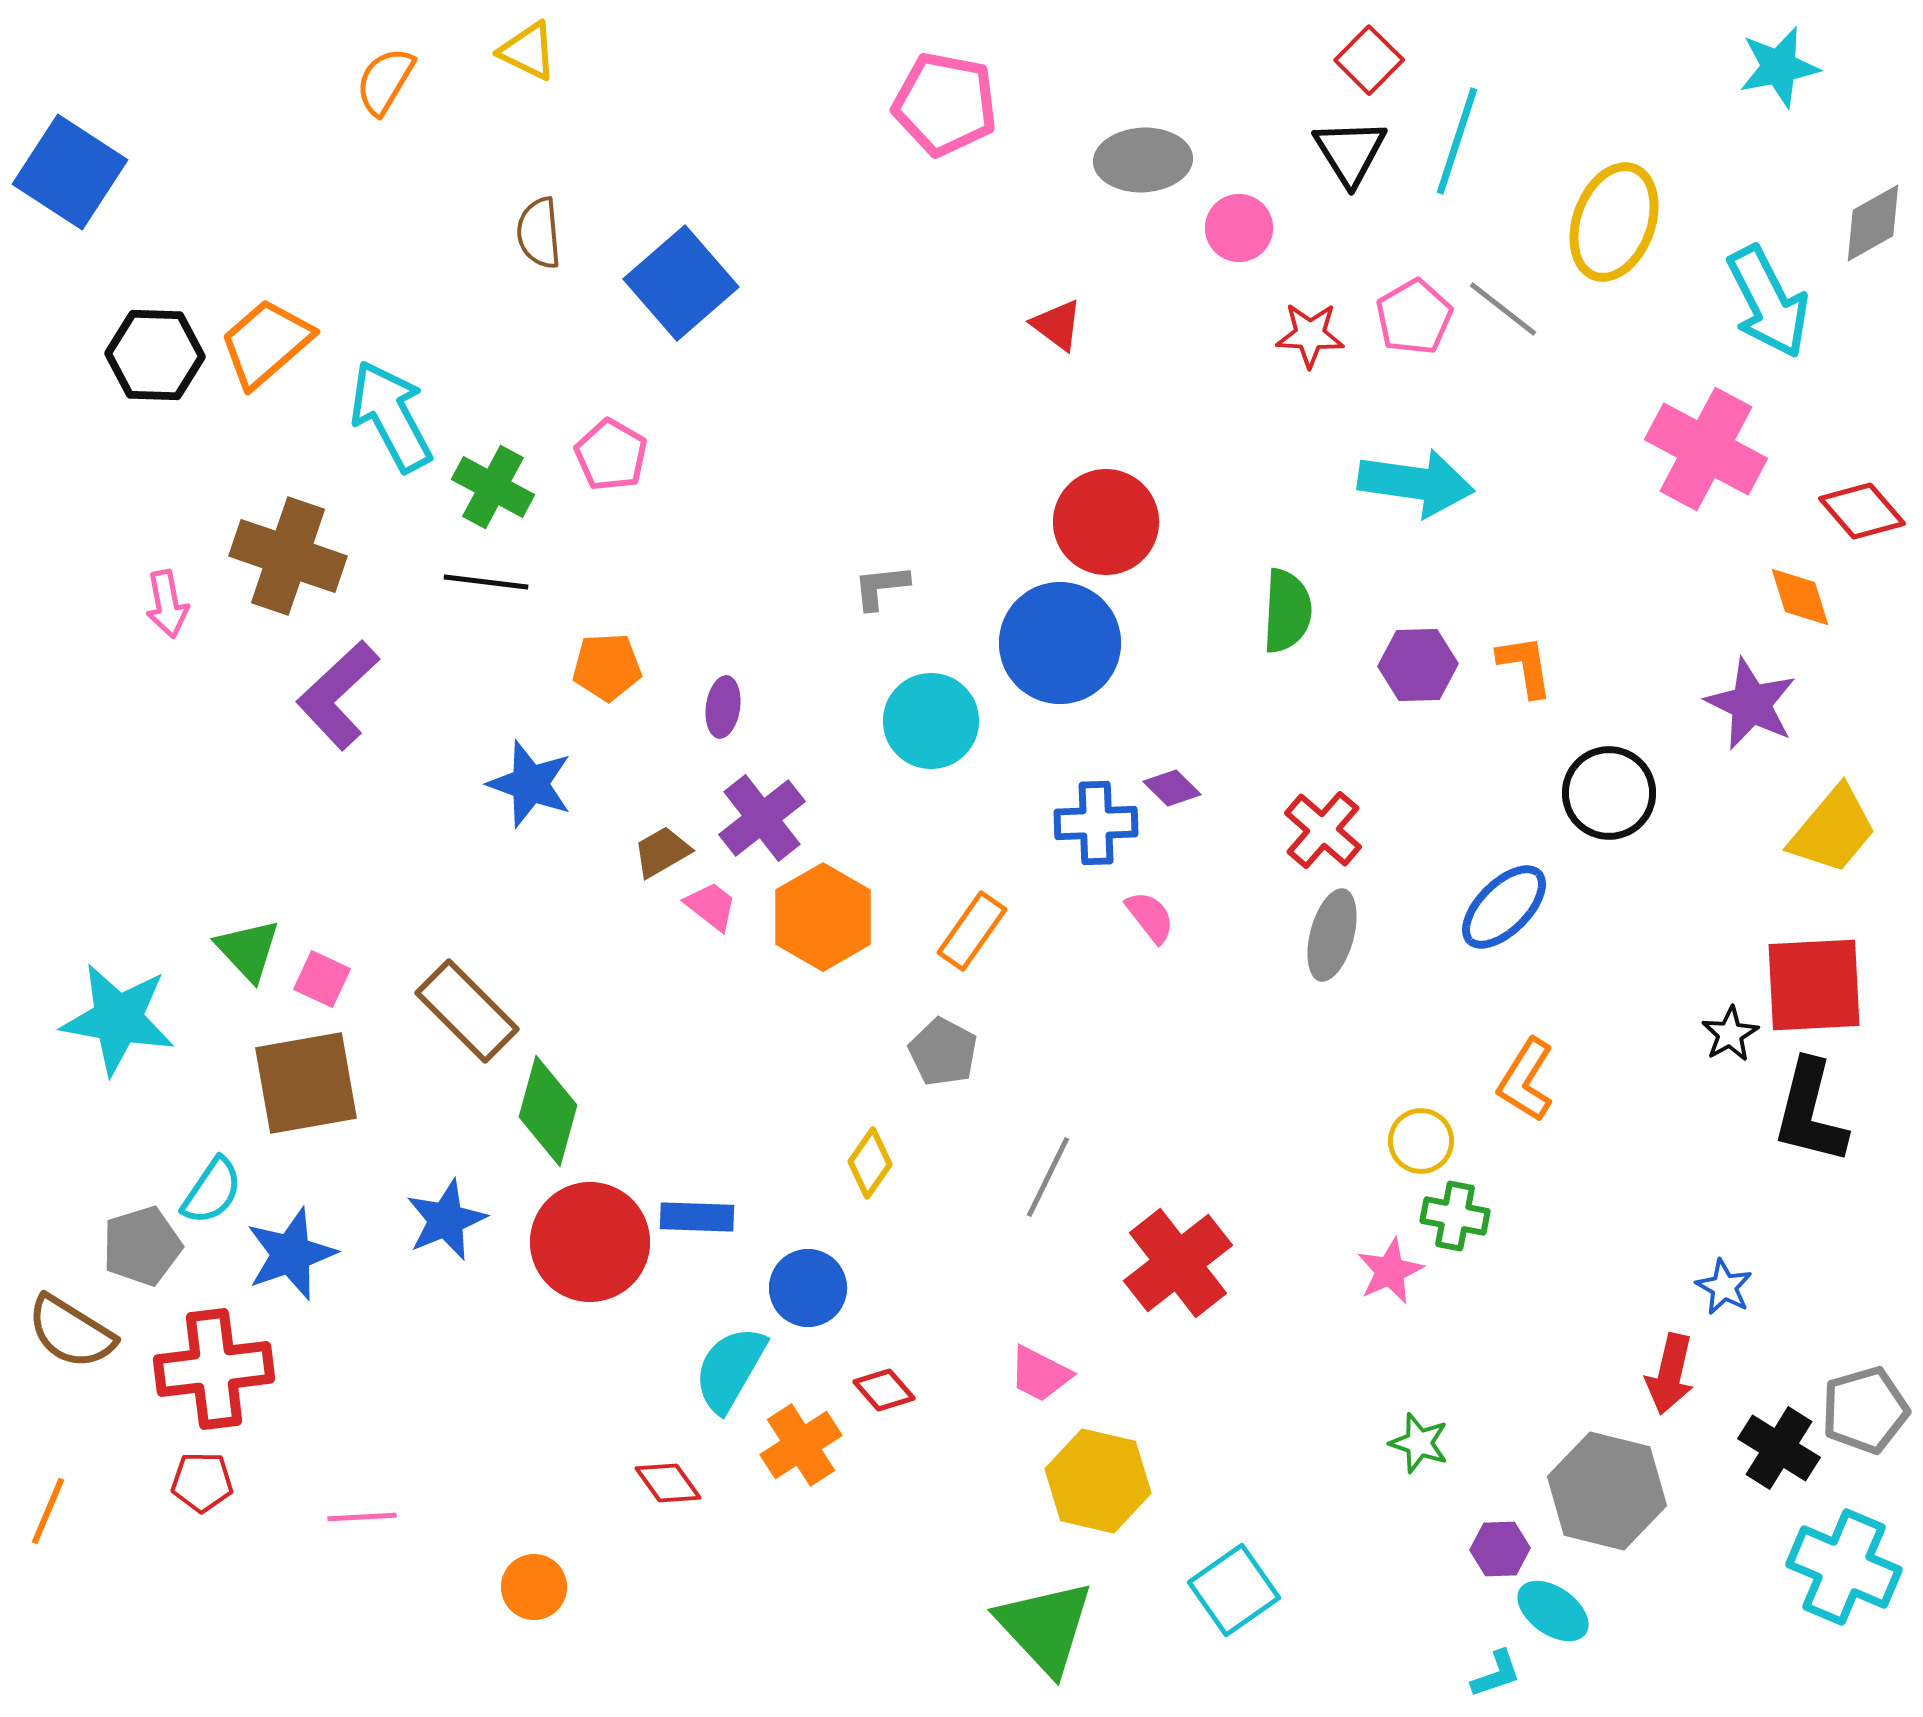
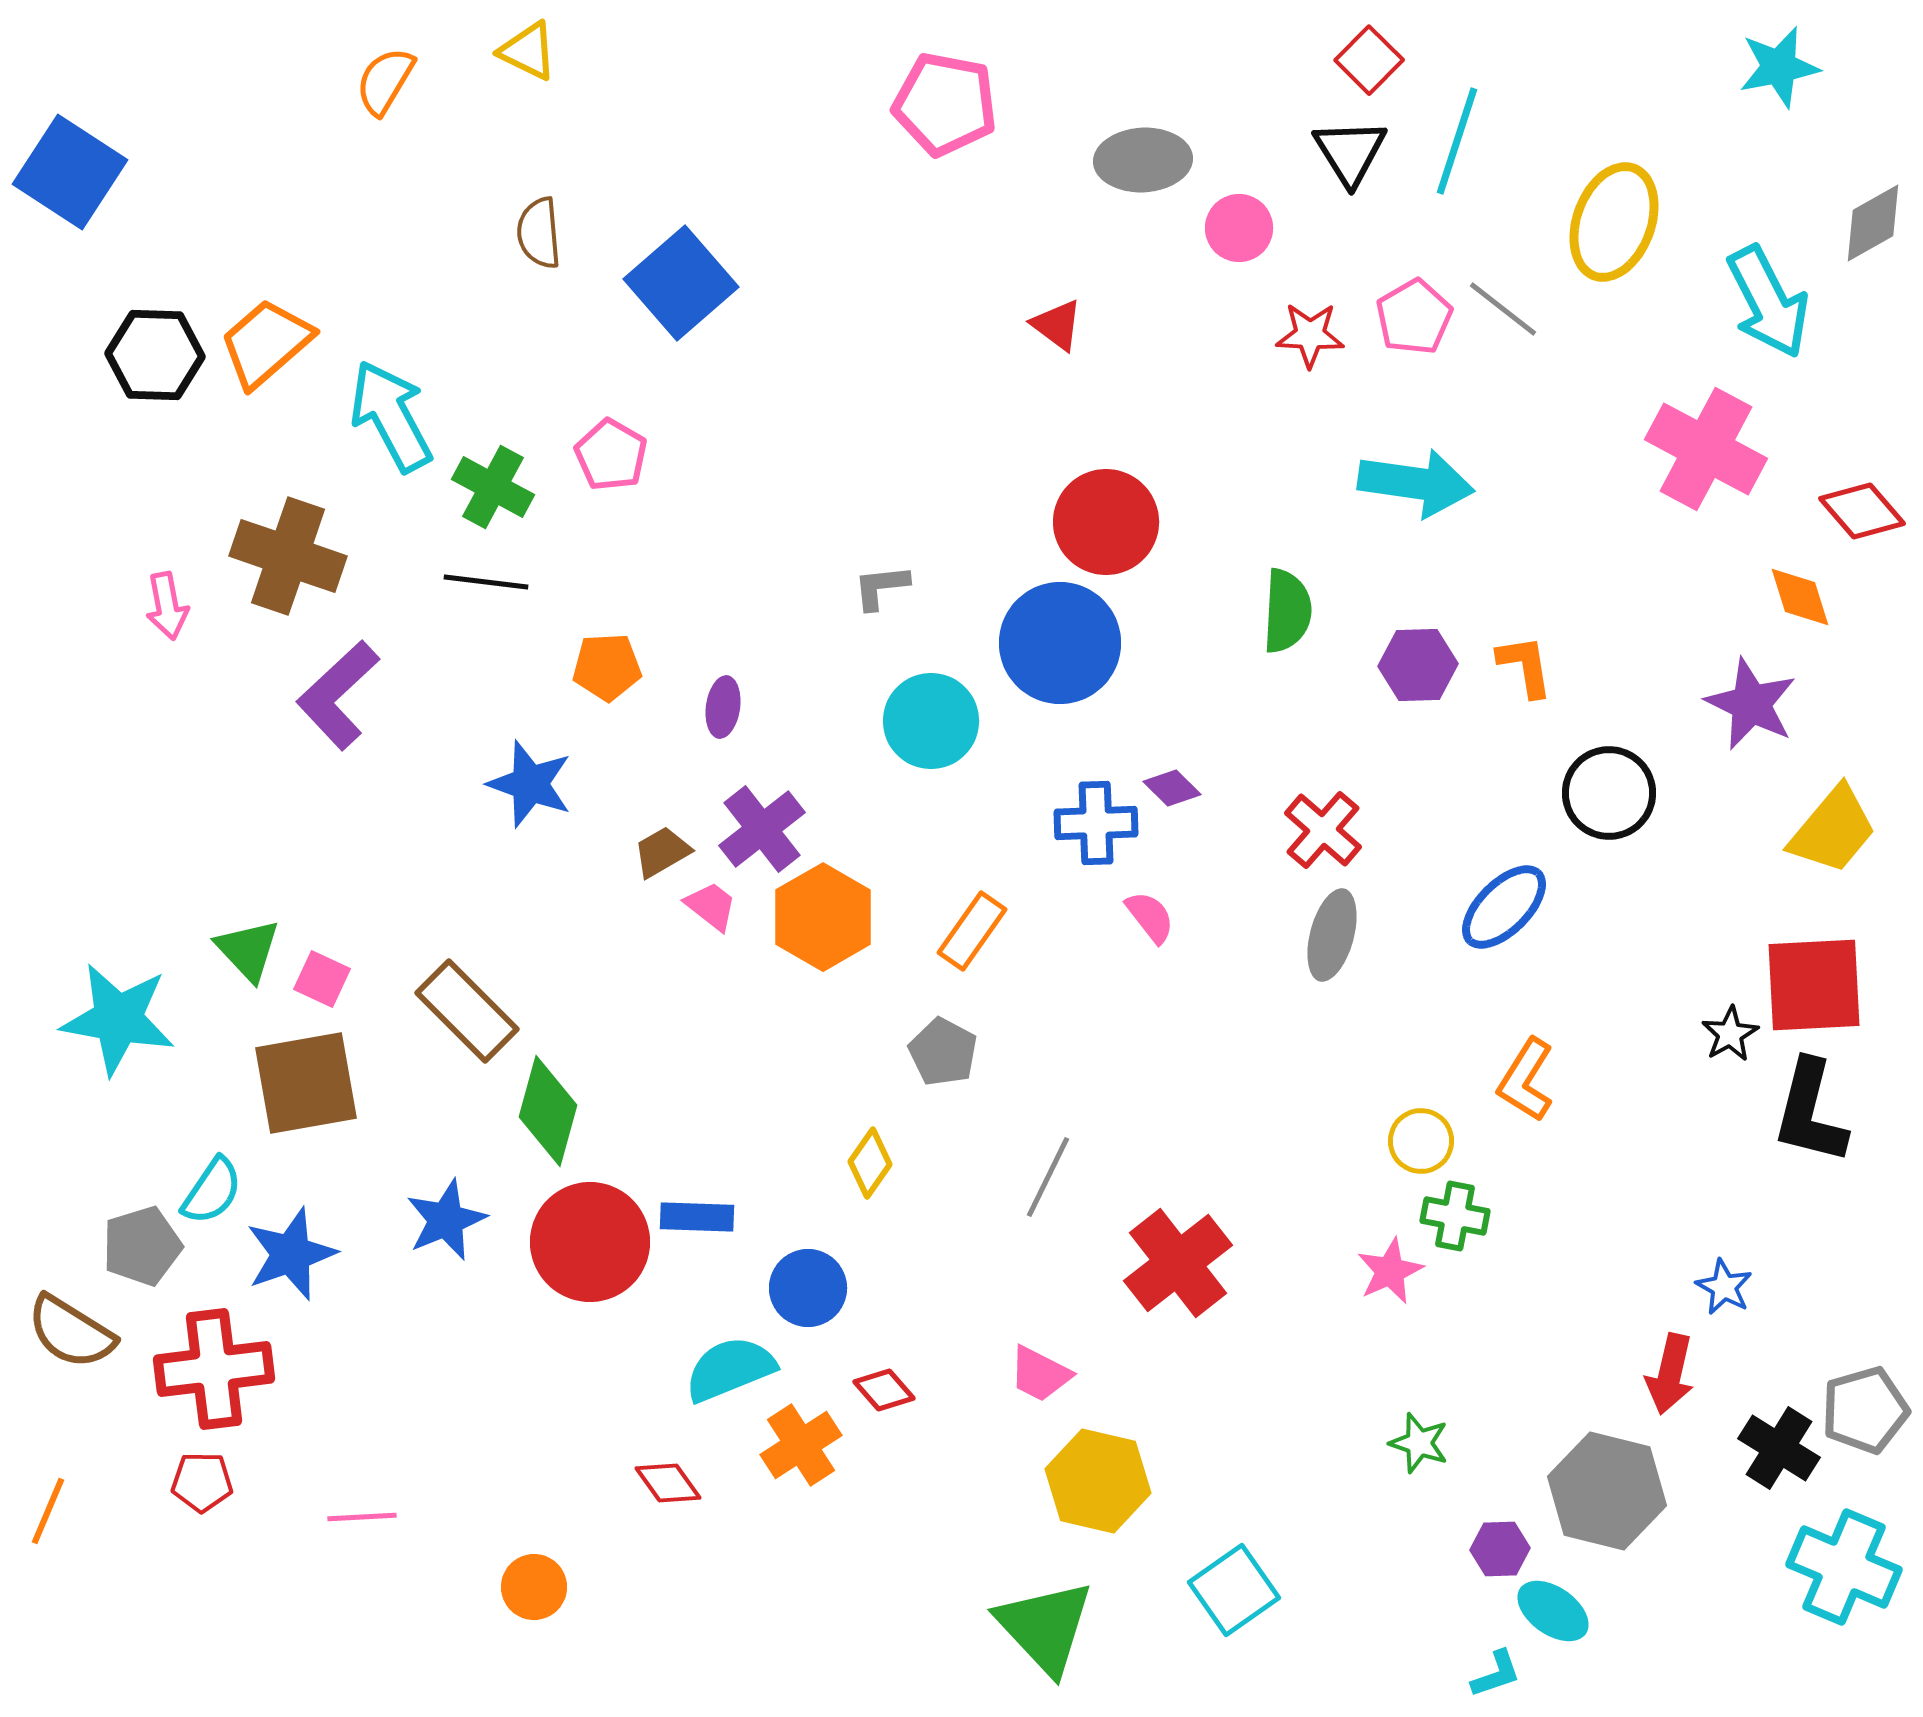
pink arrow at (167, 604): moved 2 px down
purple cross at (762, 818): moved 11 px down
cyan semicircle at (730, 1369): rotated 38 degrees clockwise
